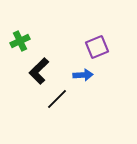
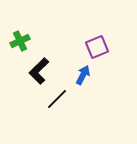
blue arrow: rotated 60 degrees counterclockwise
